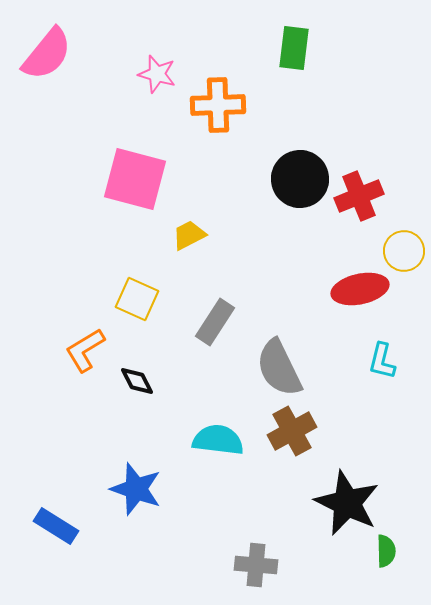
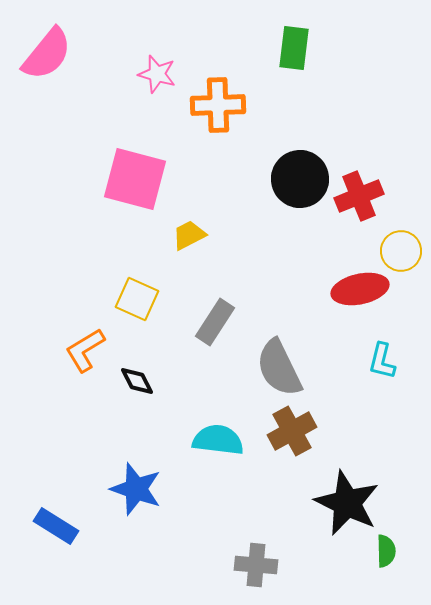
yellow circle: moved 3 px left
